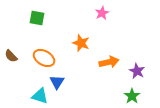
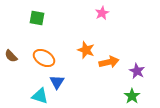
orange star: moved 5 px right, 7 px down
